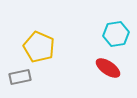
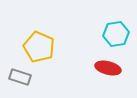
red ellipse: rotated 20 degrees counterclockwise
gray rectangle: rotated 30 degrees clockwise
